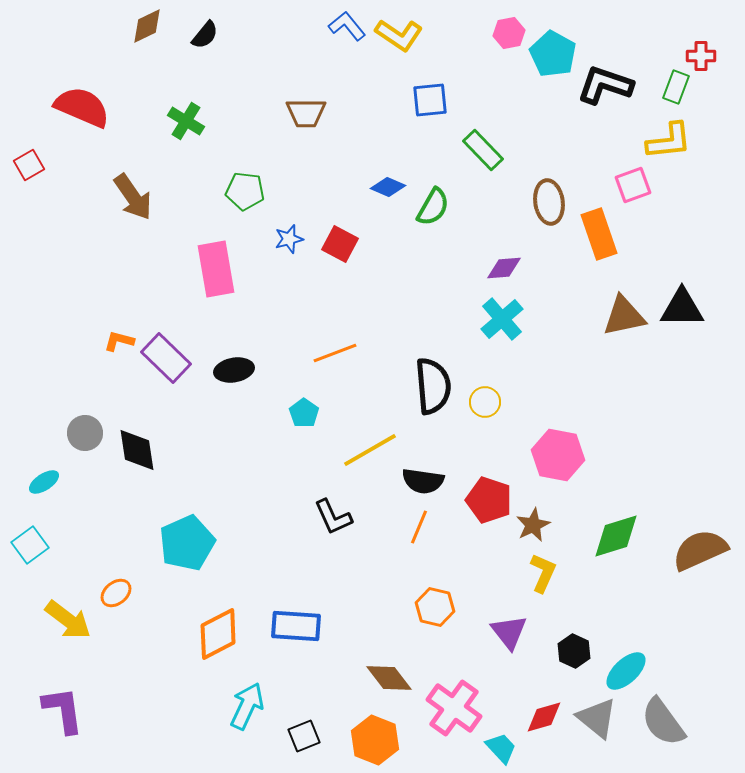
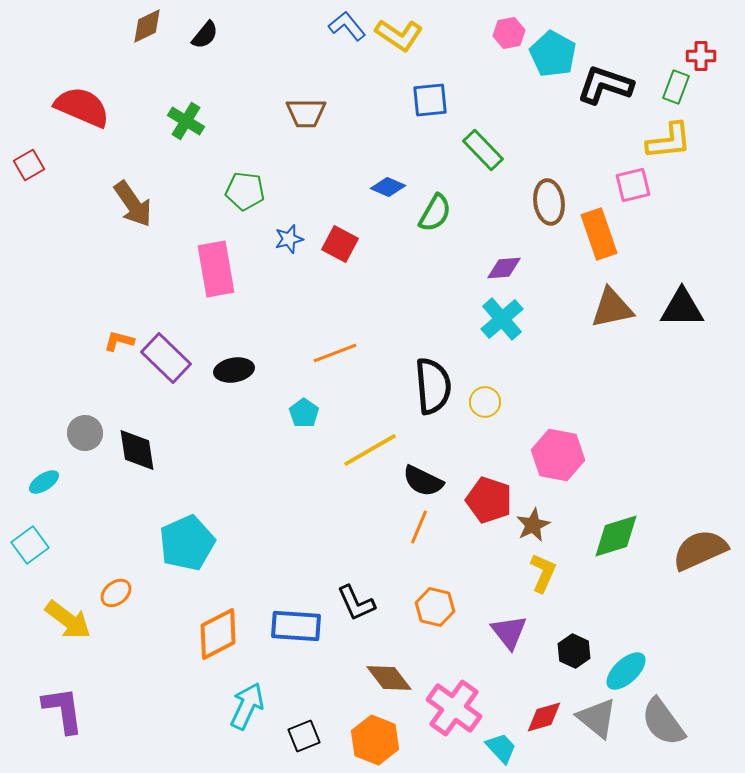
pink square at (633, 185): rotated 6 degrees clockwise
brown arrow at (133, 197): moved 7 px down
green semicircle at (433, 207): moved 2 px right, 6 px down
brown triangle at (624, 316): moved 12 px left, 8 px up
black semicircle at (423, 481): rotated 18 degrees clockwise
black L-shape at (333, 517): moved 23 px right, 86 px down
